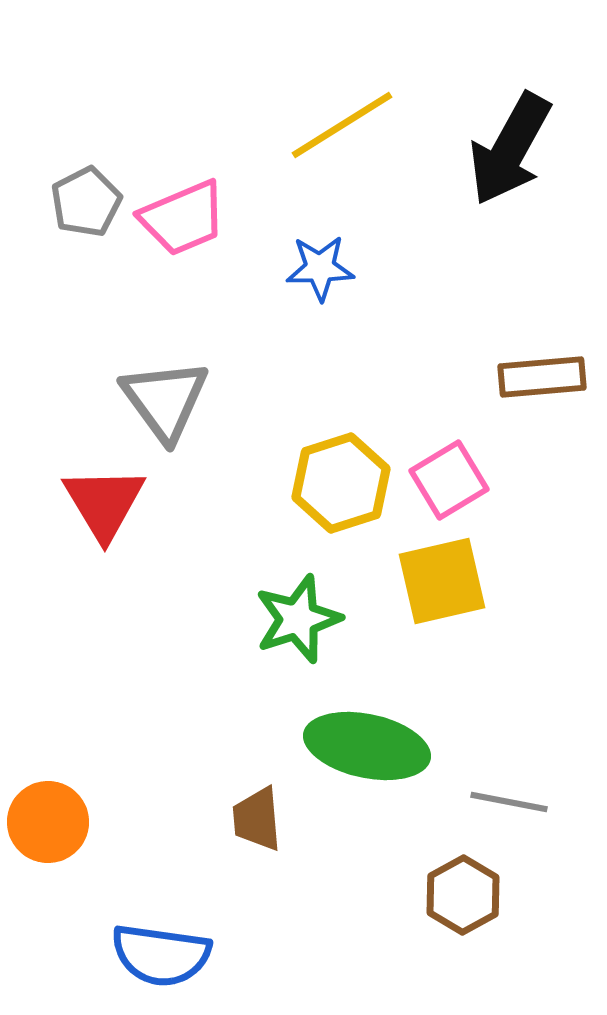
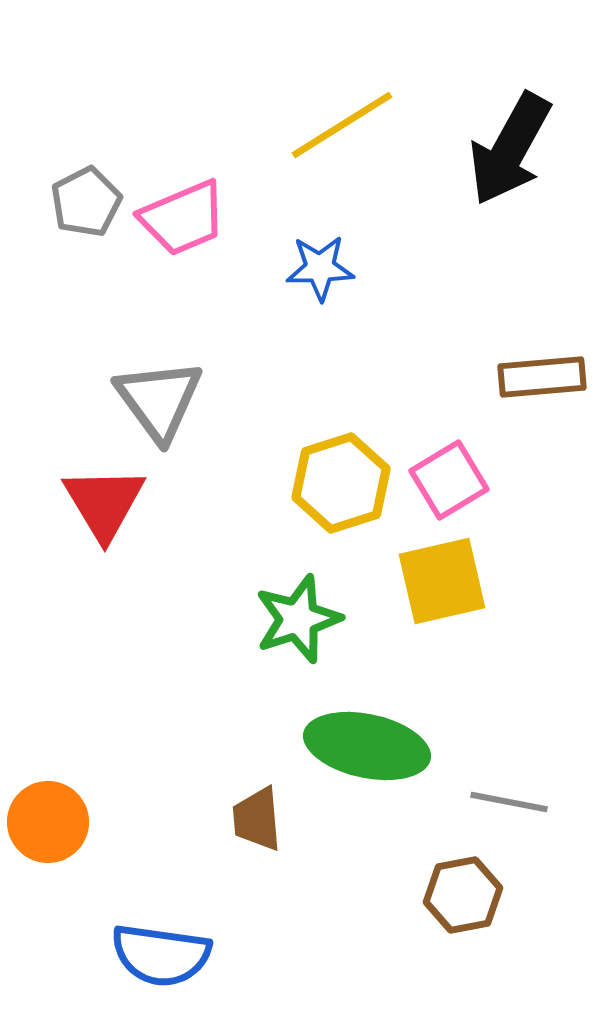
gray triangle: moved 6 px left
brown hexagon: rotated 18 degrees clockwise
